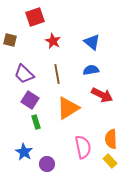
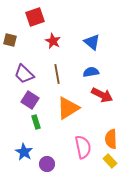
blue semicircle: moved 2 px down
